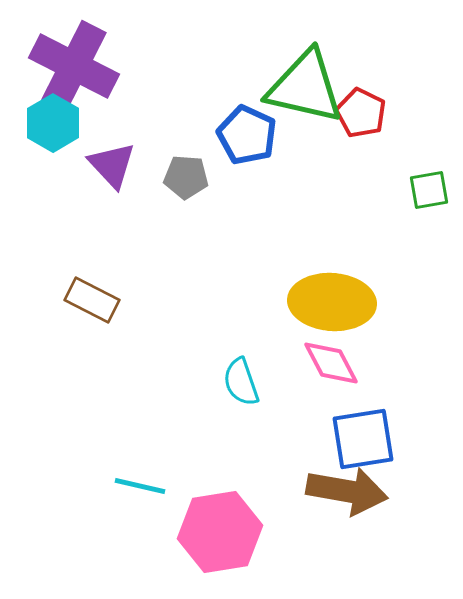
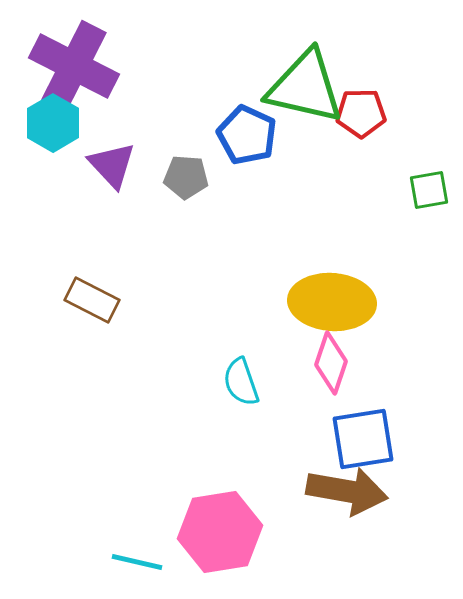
red pentagon: rotated 27 degrees counterclockwise
pink diamond: rotated 46 degrees clockwise
cyan line: moved 3 px left, 76 px down
